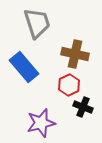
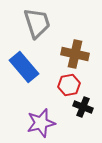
red hexagon: rotated 15 degrees clockwise
